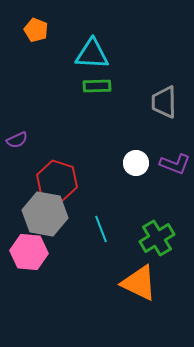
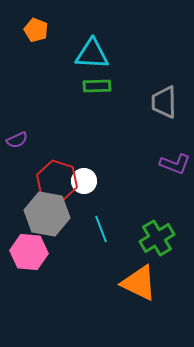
white circle: moved 52 px left, 18 px down
gray hexagon: moved 2 px right
